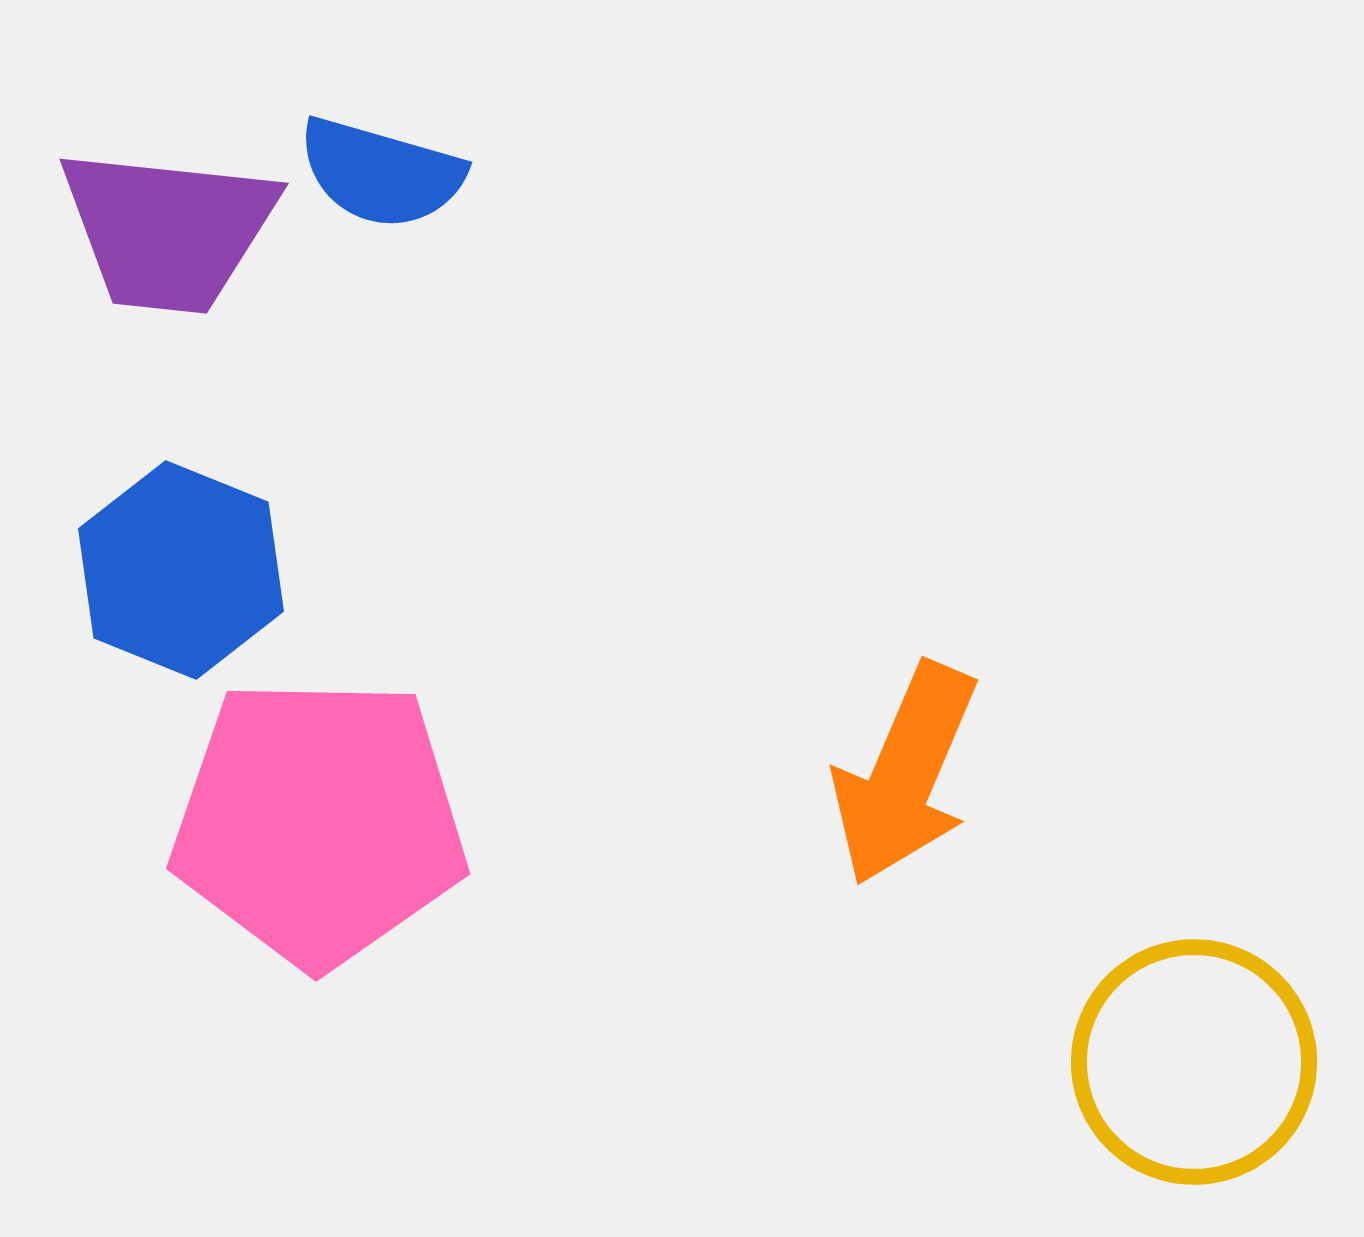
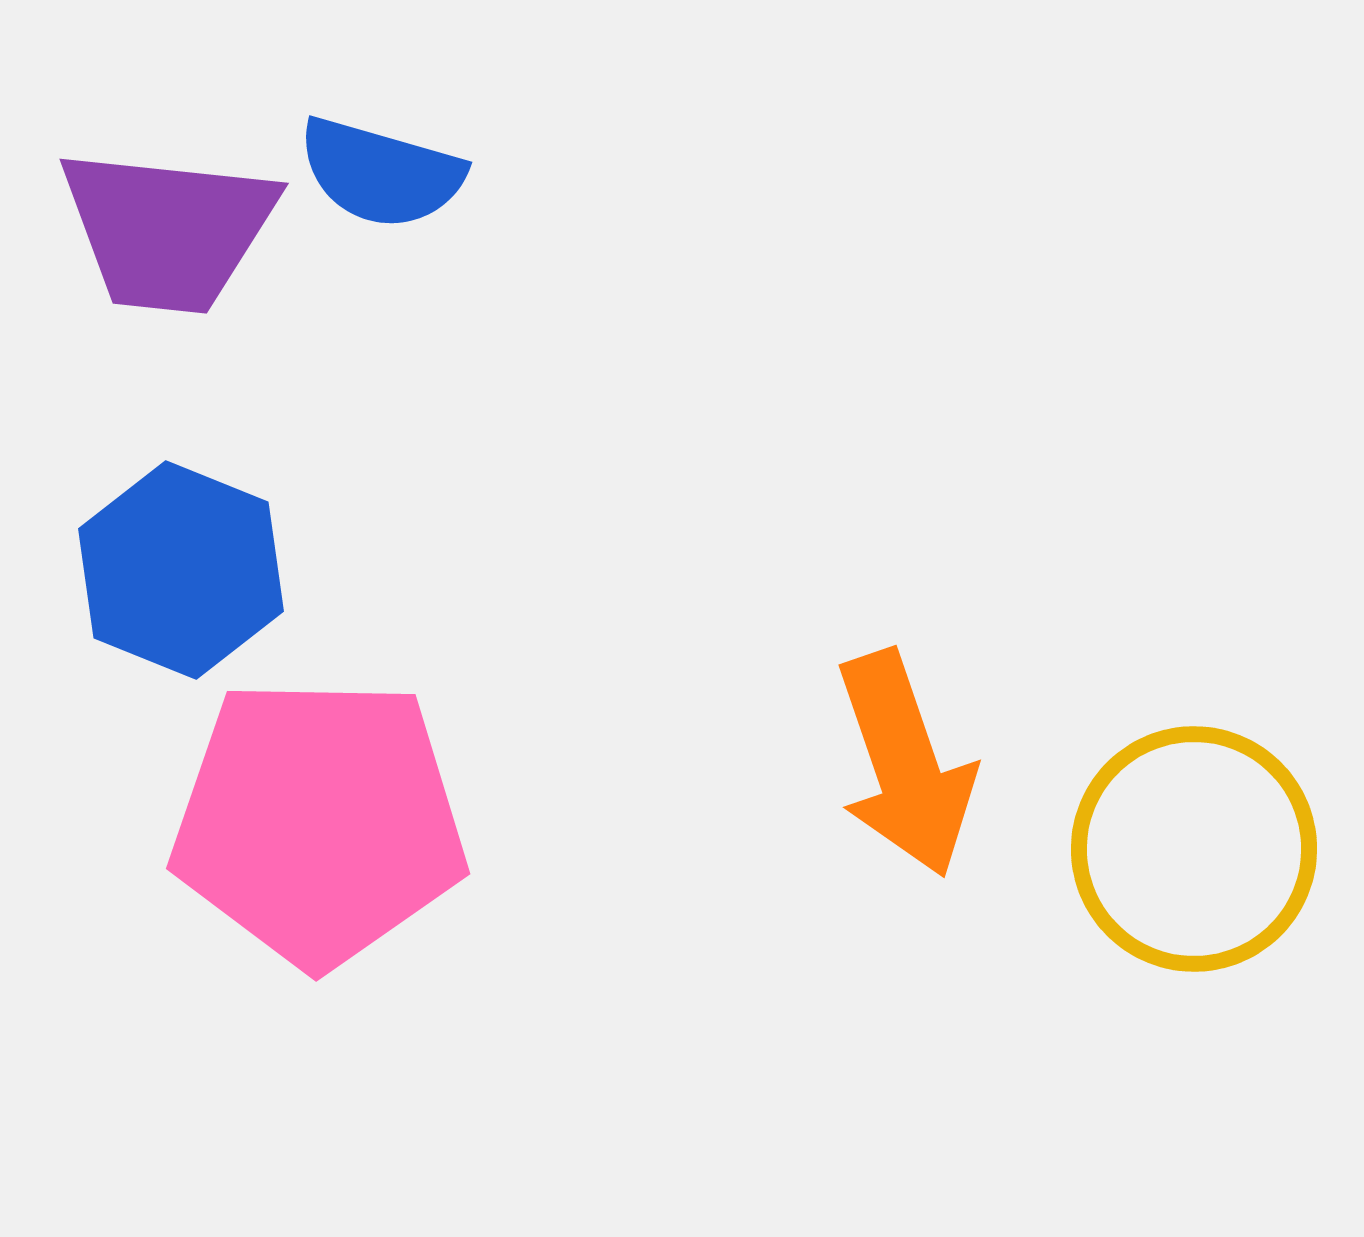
orange arrow: moved 10 px up; rotated 42 degrees counterclockwise
yellow circle: moved 213 px up
